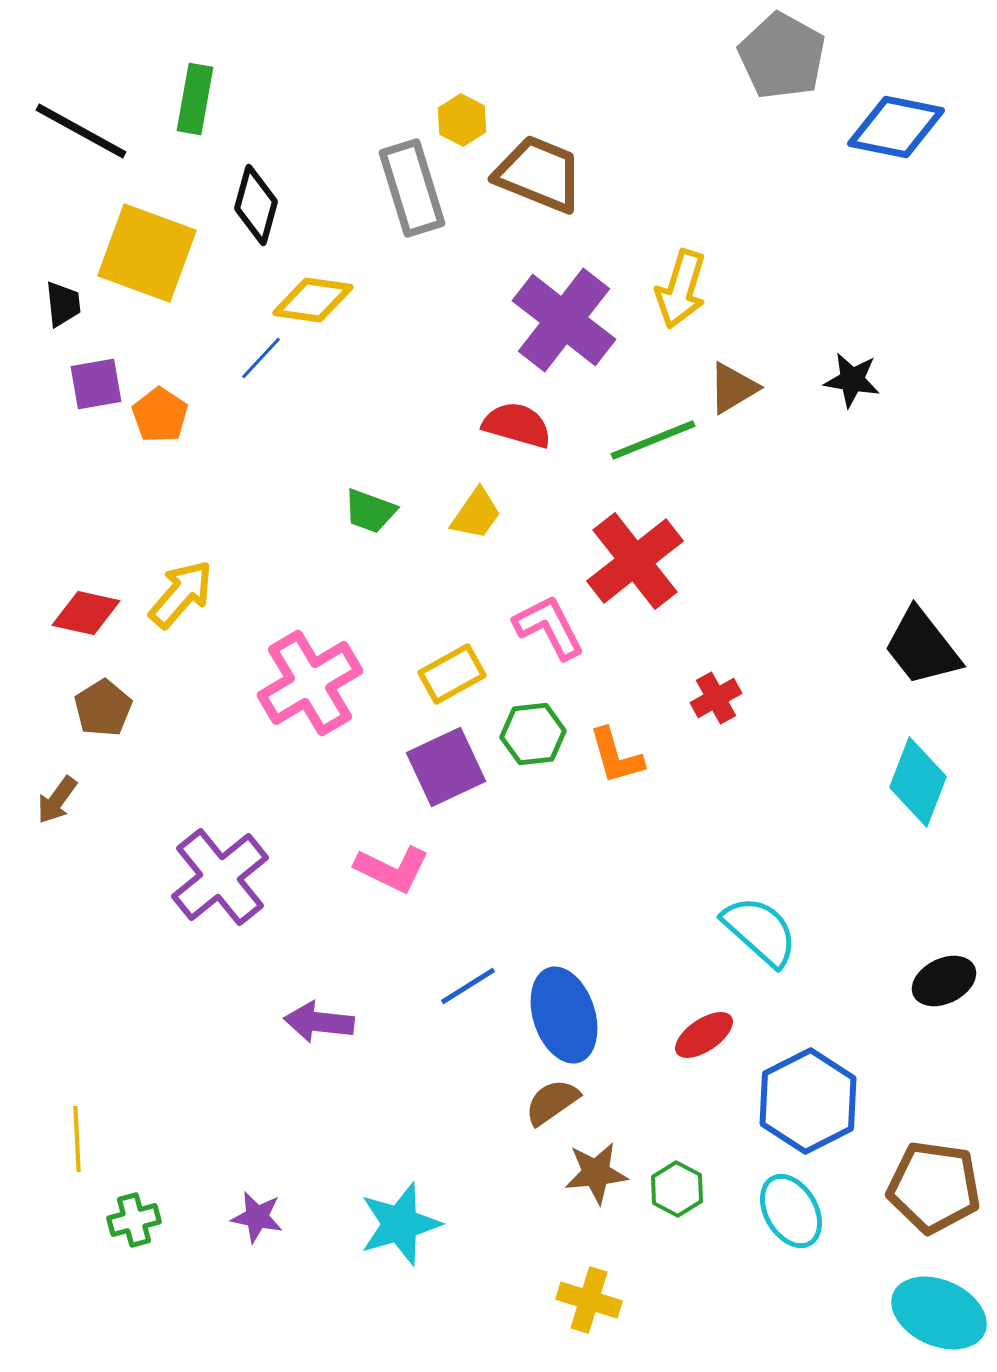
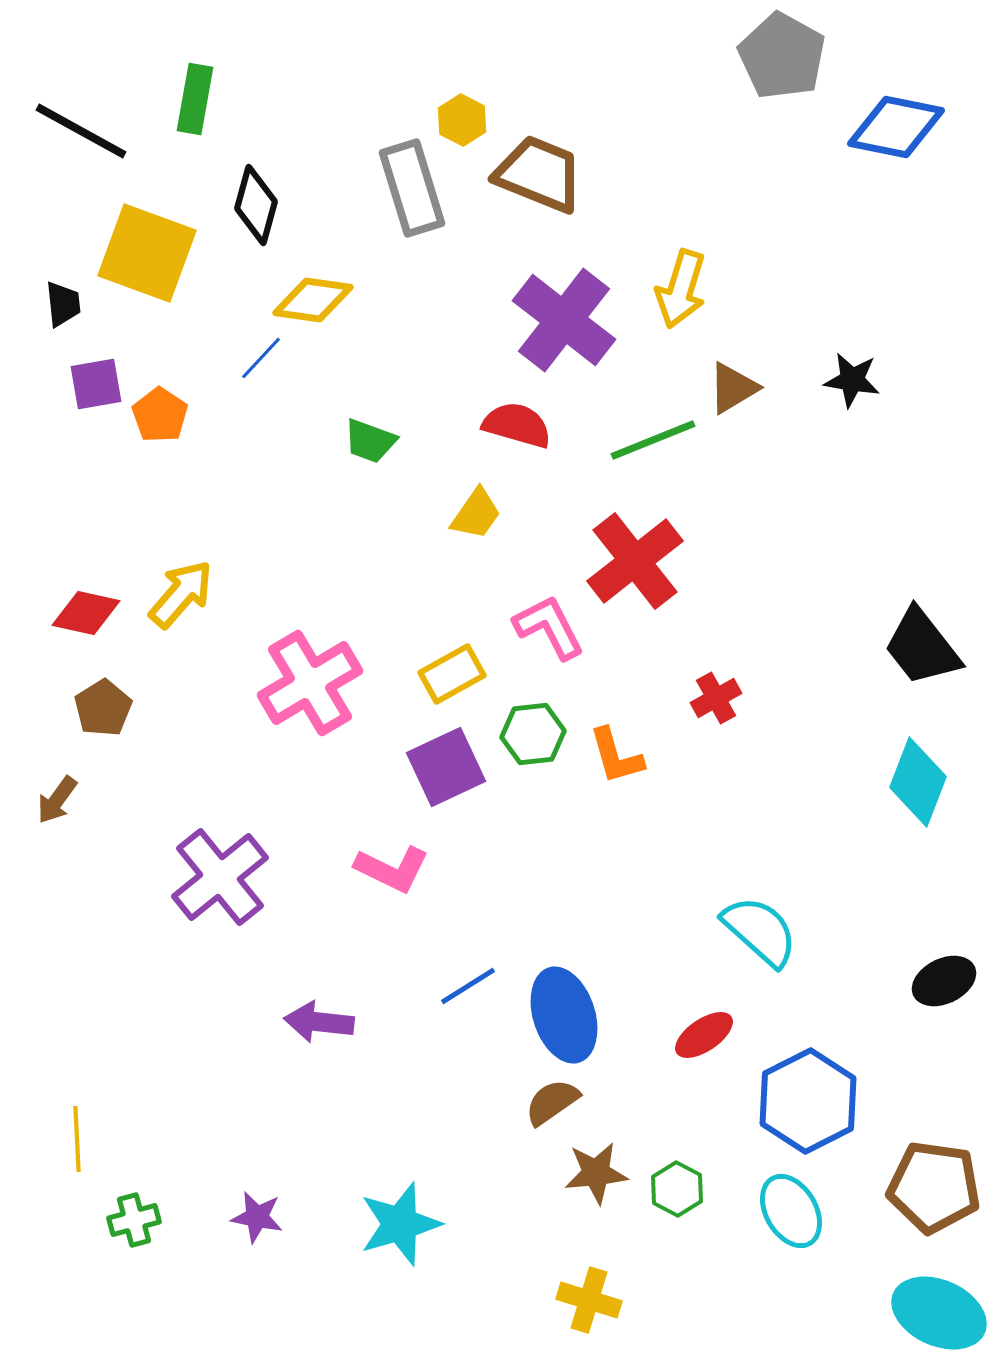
green trapezoid at (370, 511): moved 70 px up
